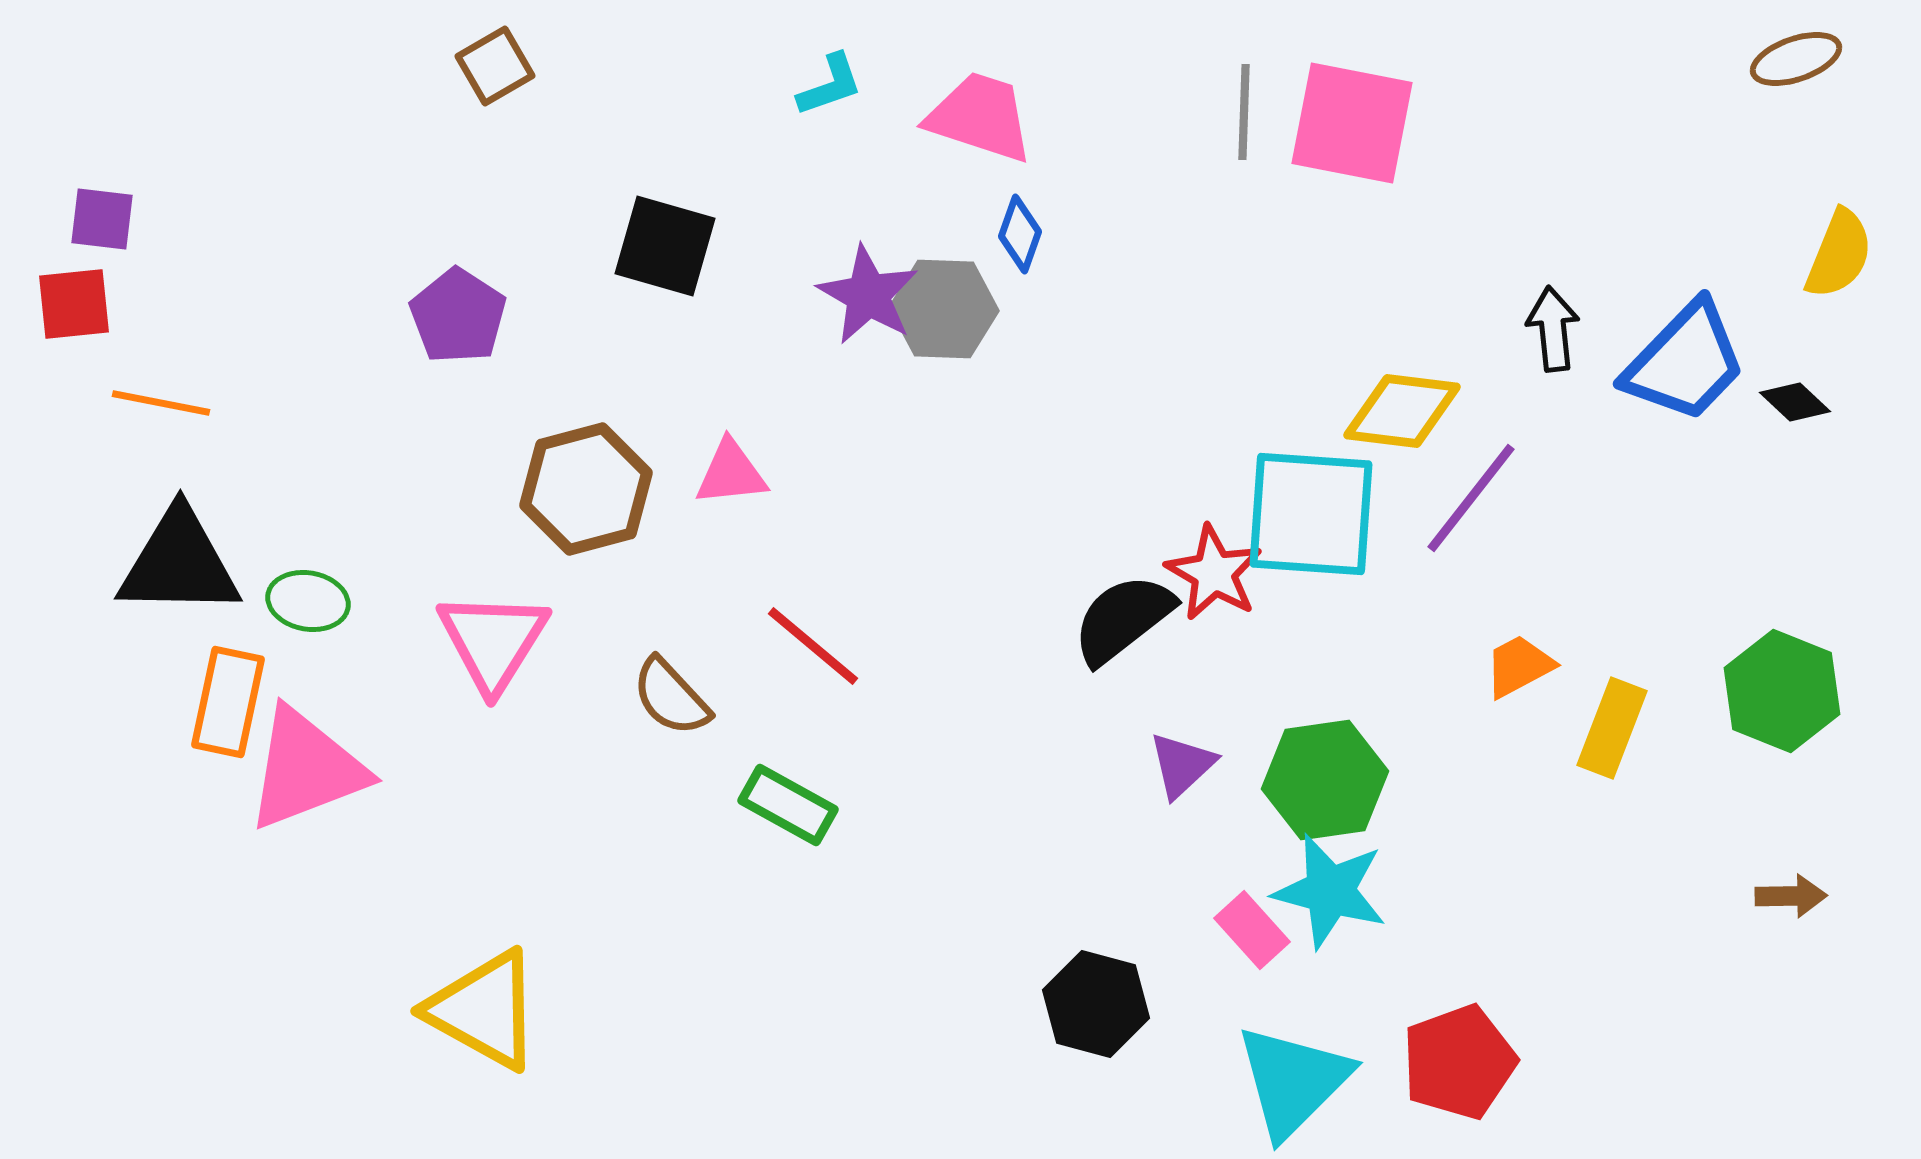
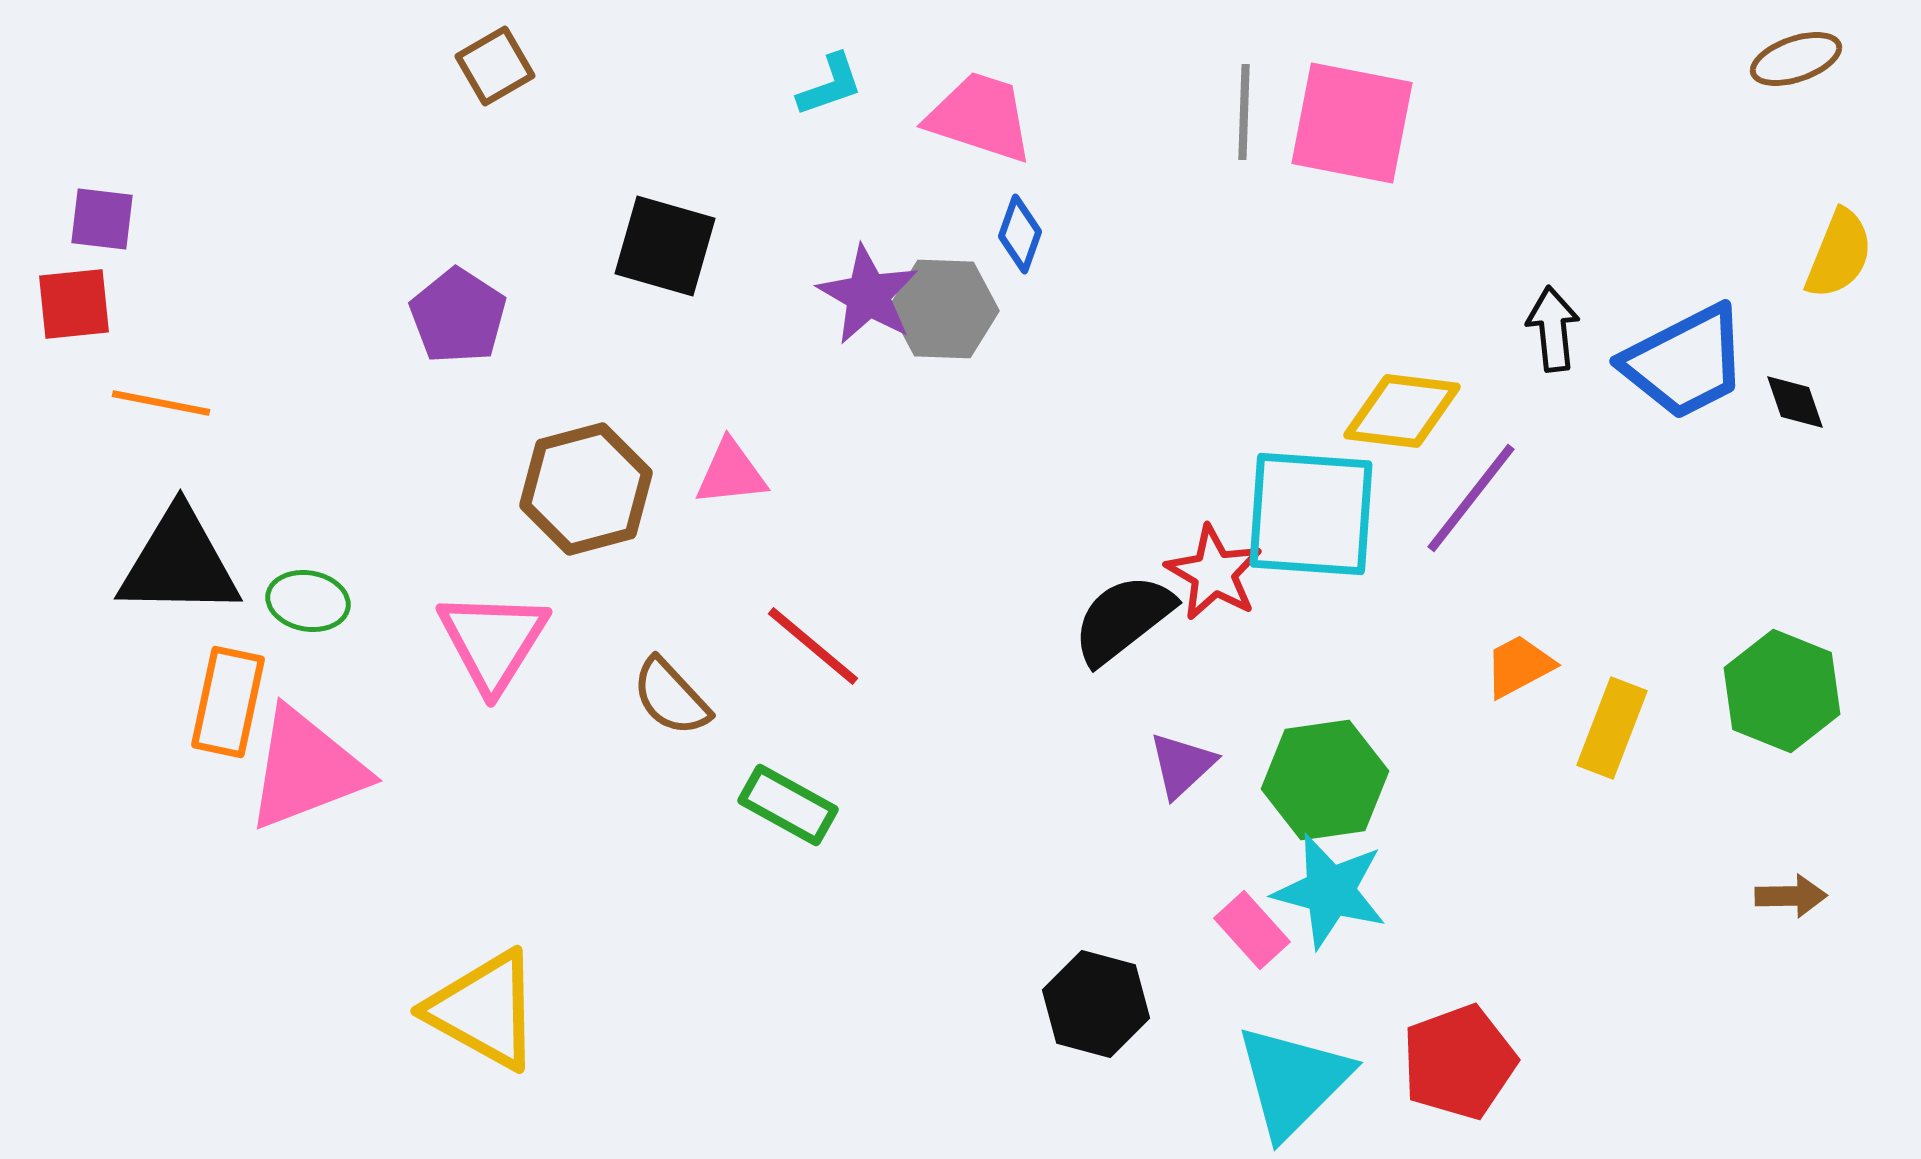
blue trapezoid at (1685, 362): rotated 19 degrees clockwise
black diamond at (1795, 402): rotated 28 degrees clockwise
